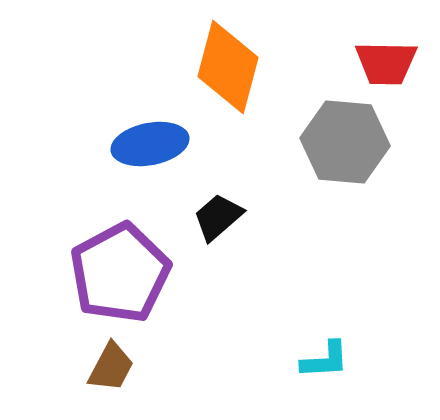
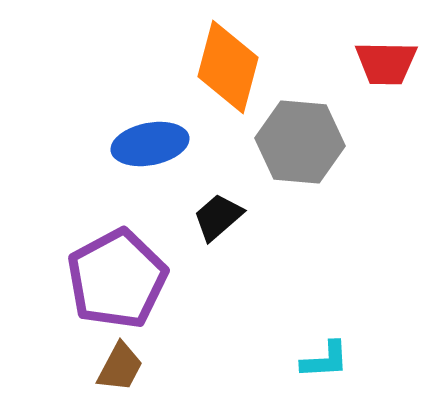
gray hexagon: moved 45 px left
purple pentagon: moved 3 px left, 6 px down
brown trapezoid: moved 9 px right
